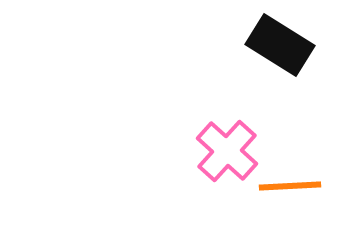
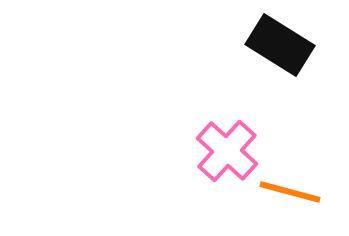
orange line: moved 6 px down; rotated 18 degrees clockwise
